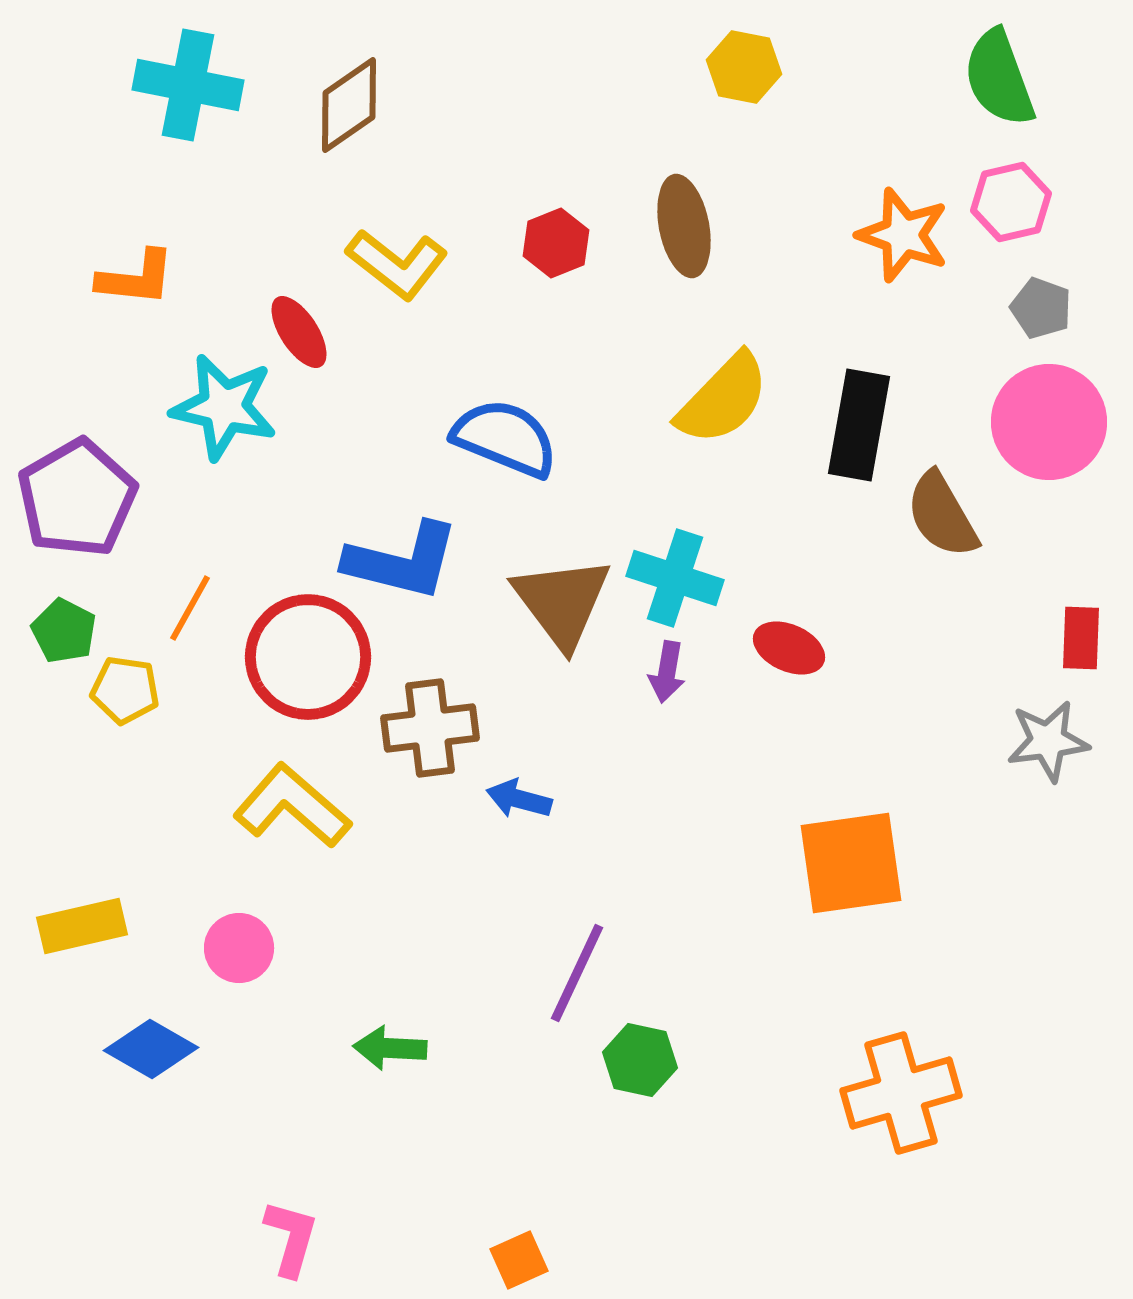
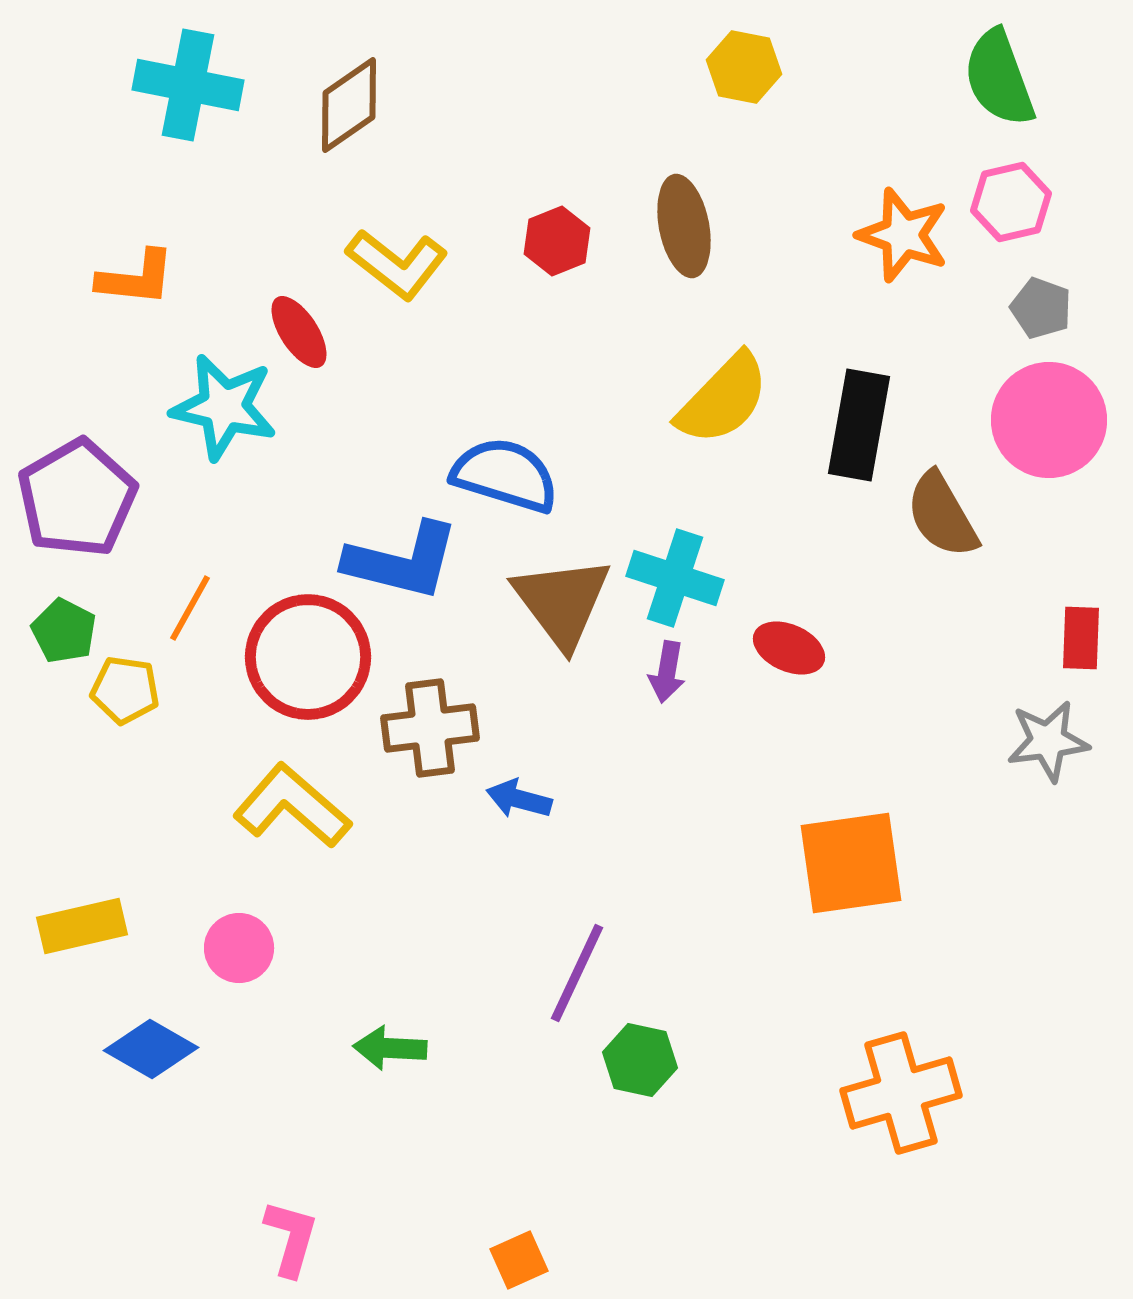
red hexagon at (556, 243): moved 1 px right, 2 px up
pink circle at (1049, 422): moved 2 px up
blue semicircle at (505, 438): moved 37 px down; rotated 5 degrees counterclockwise
